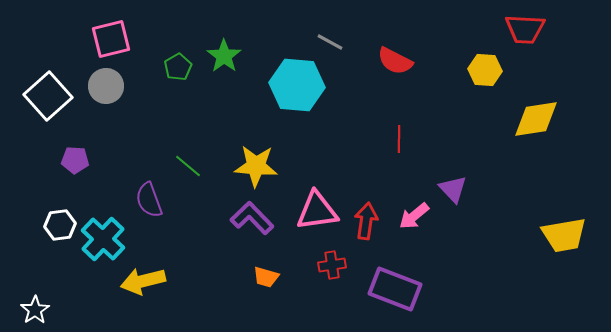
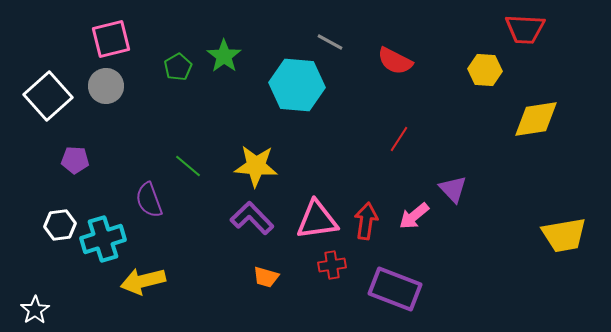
red line: rotated 32 degrees clockwise
pink triangle: moved 9 px down
cyan cross: rotated 30 degrees clockwise
